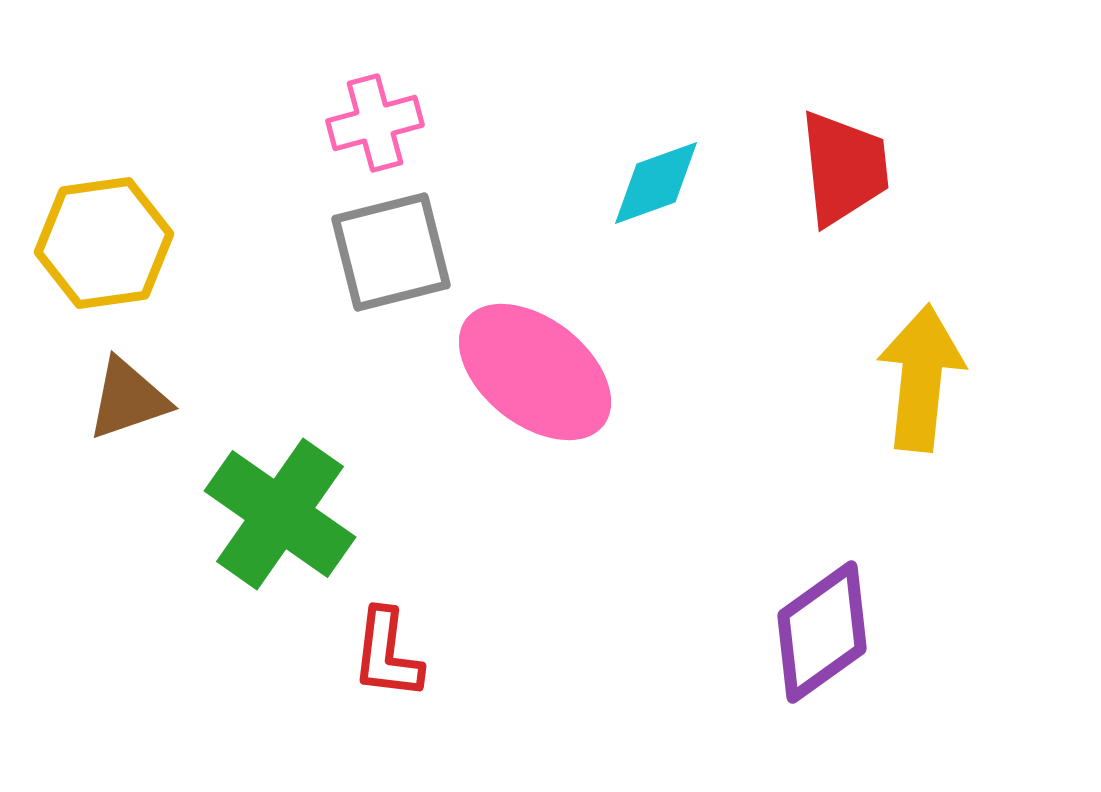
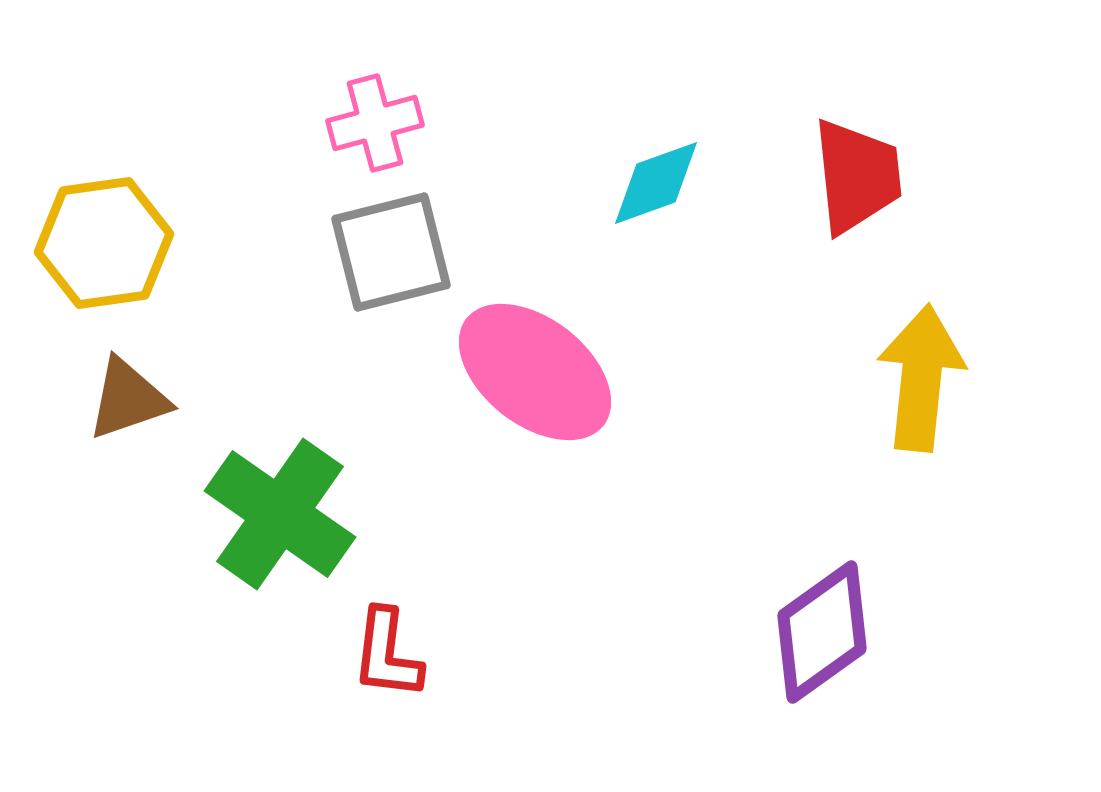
red trapezoid: moved 13 px right, 8 px down
